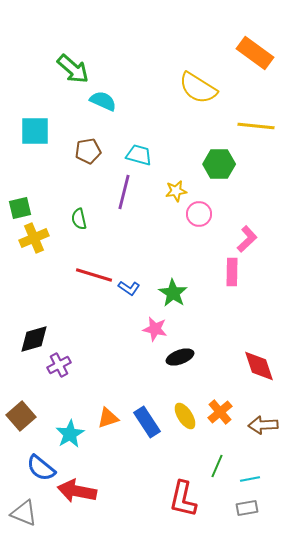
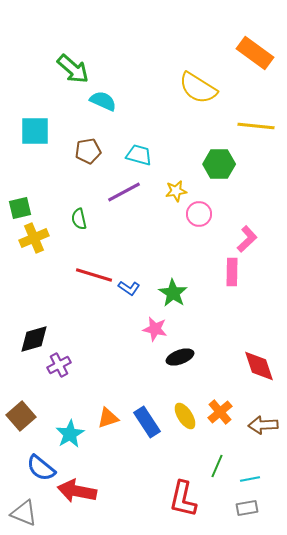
purple line: rotated 48 degrees clockwise
